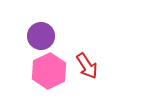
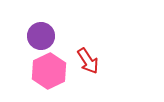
red arrow: moved 1 px right, 5 px up
